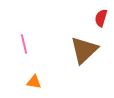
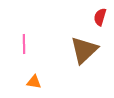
red semicircle: moved 1 px left, 1 px up
pink line: rotated 12 degrees clockwise
